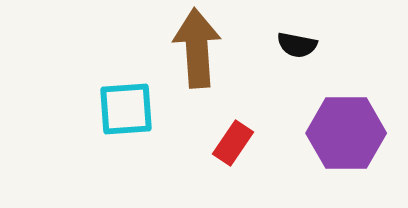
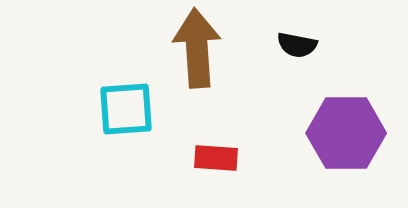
red rectangle: moved 17 px left, 15 px down; rotated 60 degrees clockwise
